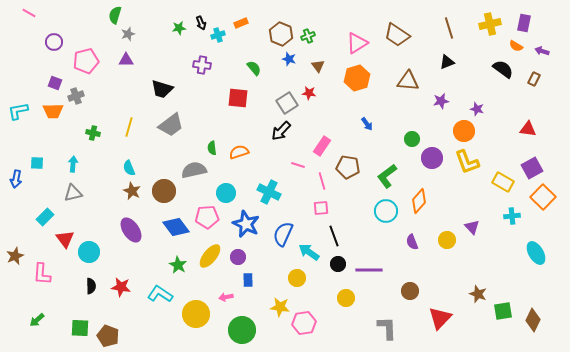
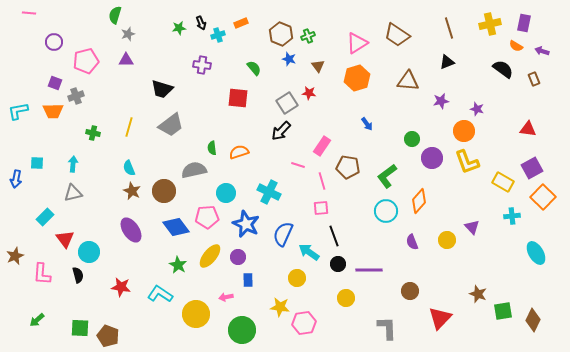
pink line at (29, 13): rotated 24 degrees counterclockwise
brown rectangle at (534, 79): rotated 48 degrees counterclockwise
black semicircle at (91, 286): moved 13 px left, 11 px up; rotated 14 degrees counterclockwise
